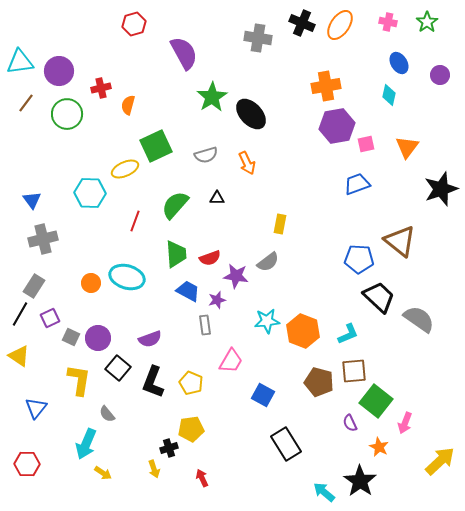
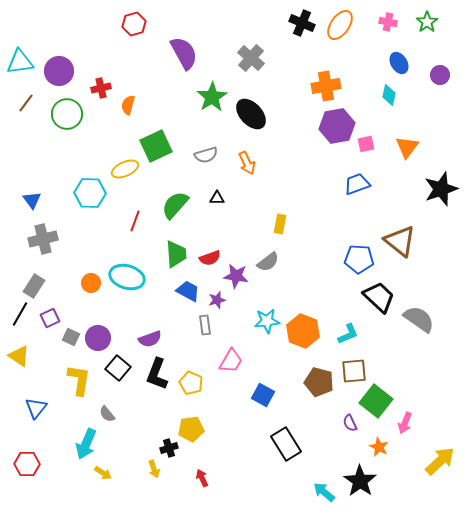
gray cross at (258, 38): moved 7 px left, 20 px down; rotated 32 degrees clockwise
black L-shape at (153, 382): moved 4 px right, 8 px up
